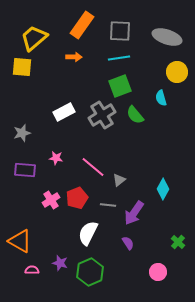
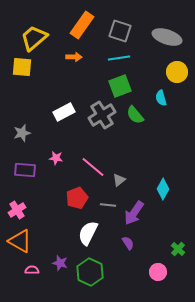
gray square: rotated 15 degrees clockwise
pink cross: moved 34 px left, 10 px down
green cross: moved 7 px down
green hexagon: rotated 12 degrees counterclockwise
